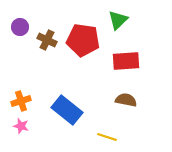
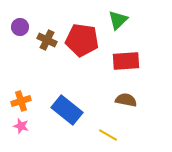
red pentagon: moved 1 px left
yellow line: moved 1 px right, 2 px up; rotated 12 degrees clockwise
